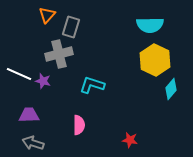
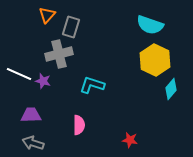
cyan semicircle: rotated 20 degrees clockwise
purple trapezoid: moved 2 px right
